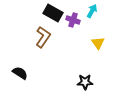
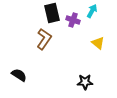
black rectangle: moved 1 px left; rotated 48 degrees clockwise
brown L-shape: moved 1 px right, 2 px down
yellow triangle: rotated 16 degrees counterclockwise
black semicircle: moved 1 px left, 2 px down
